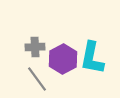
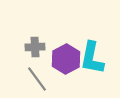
purple hexagon: moved 3 px right
